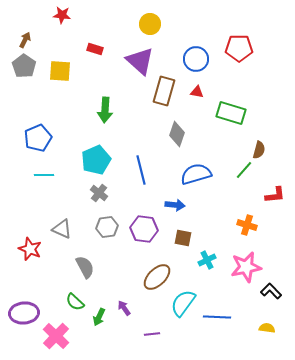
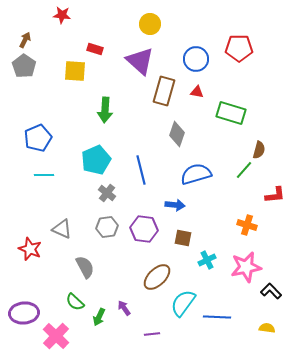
yellow square at (60, 71): moved 15 px right
gray cross at (99, 193): moved 8 px right
